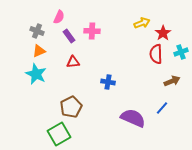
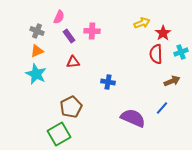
orange triangle: moved 2 px left
